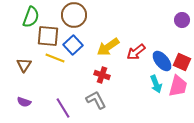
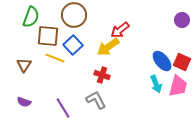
red arrow: moved 16 px left, 22 px up
